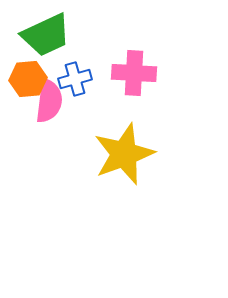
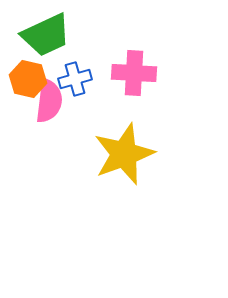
orange hexagon: rotated 18 degrees clockwise
